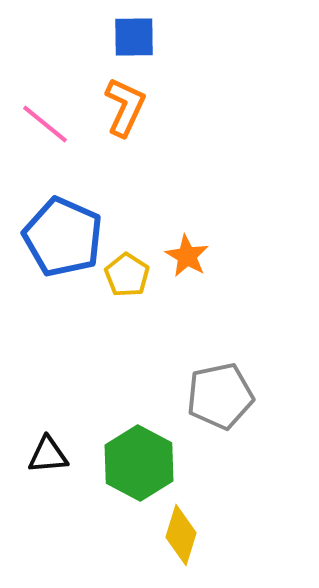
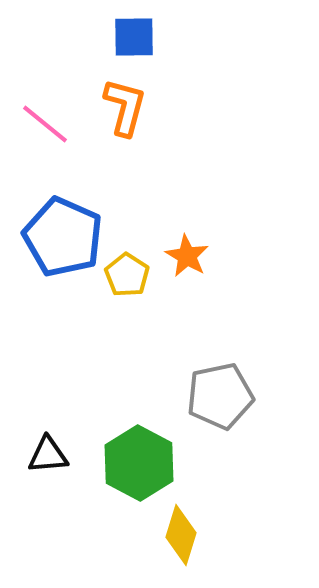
orange L-shape: rotated 10 degrees counterclockwise
